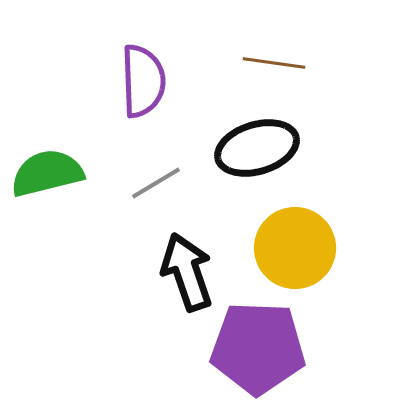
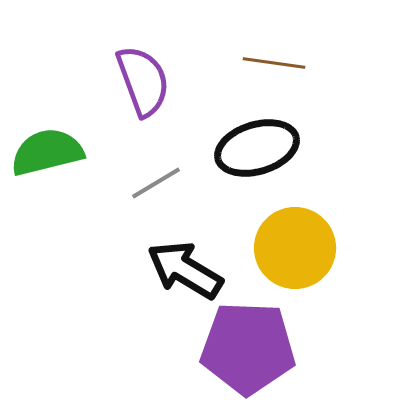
purple semicircle: rotated 18 degrees counterclockwise
green semicircle: moved 21 px up
black arrow: moved 2 px left, 2 px up; rotated 40 degrees counterclockwise
purple pentagon: moved 10 px left
